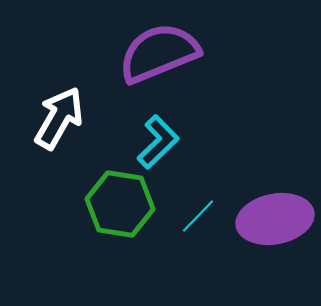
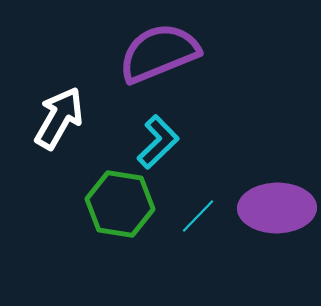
purple ellipse: moved 2 px right, 11 px up; rotated 10 degrees clockwise
